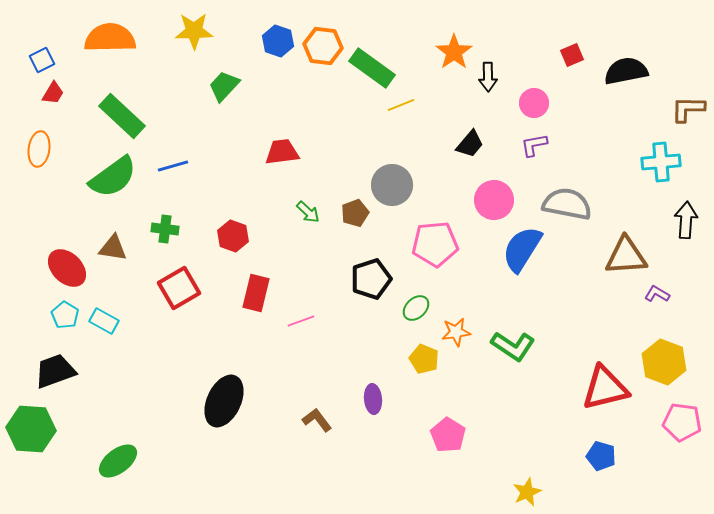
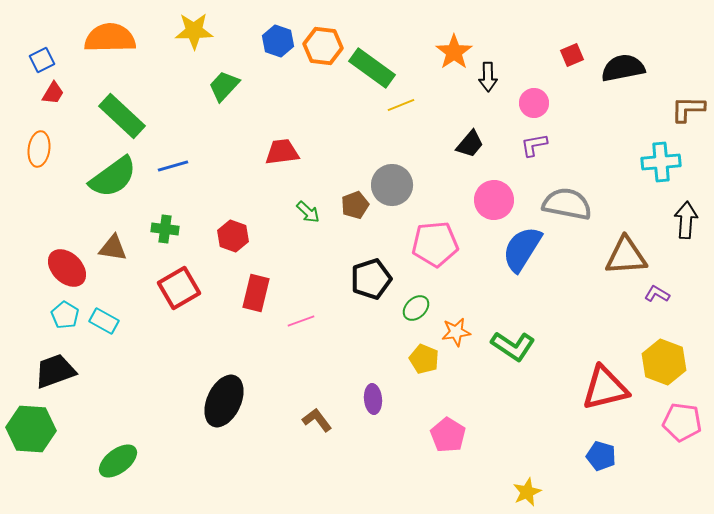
black semicircle at (626, 71): moved 3 px left, 3 px up
brown pentagon at (355, 213): moved 8 px up
